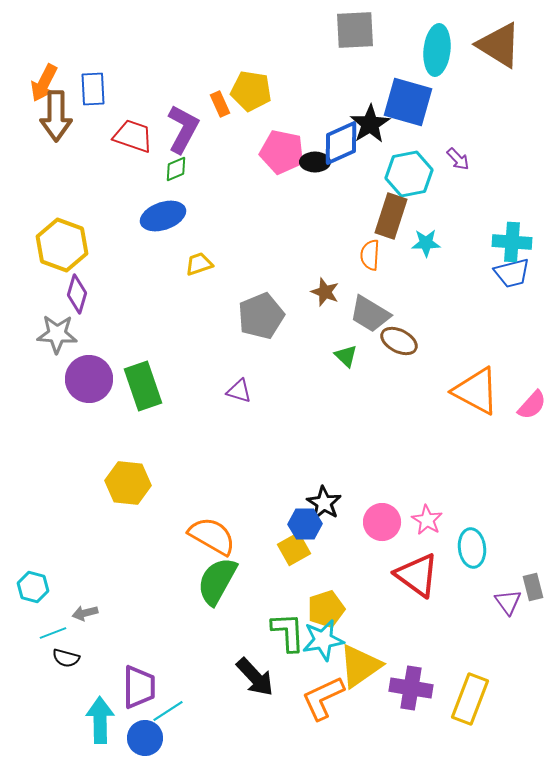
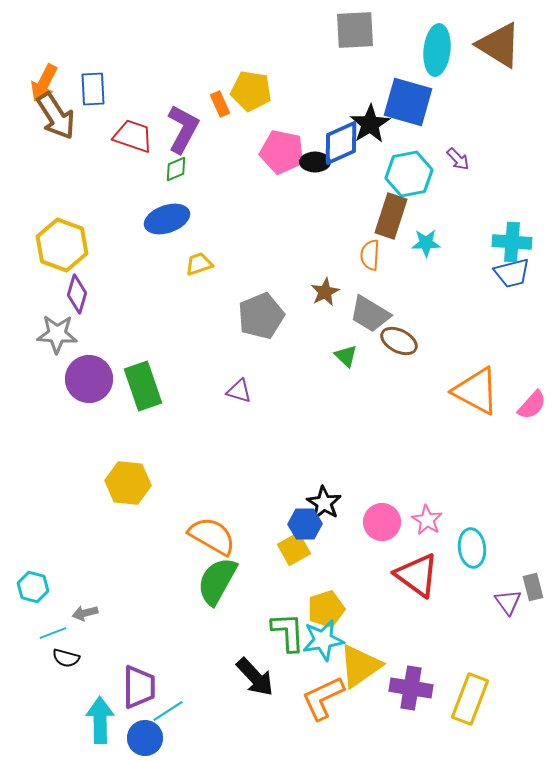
brown arrow at (56, 116): rotated 33 degrees counterclockwise
blue ellipse at (163, 216): moved 4 px right, 3 px down
brown star at (325, 292): rotated 24 degrees clockwise
